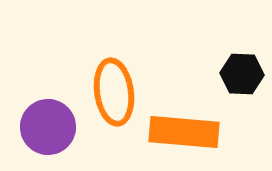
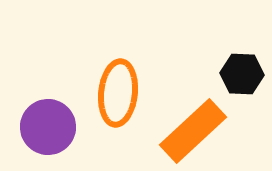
orange ellipse: moved 4 px right, 1 px down; rotated 14 degrees clockwise
orange rectangle: moved 9 px right, 1 px up; rotated 48 degrees counterclockwise
